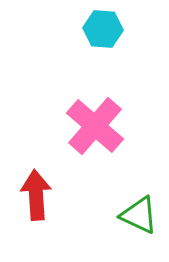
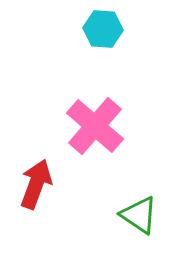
red arrow: moved 11 px up; rotated 24 degrees clockwise
green triangle: rotated 9 degrees clockwise
